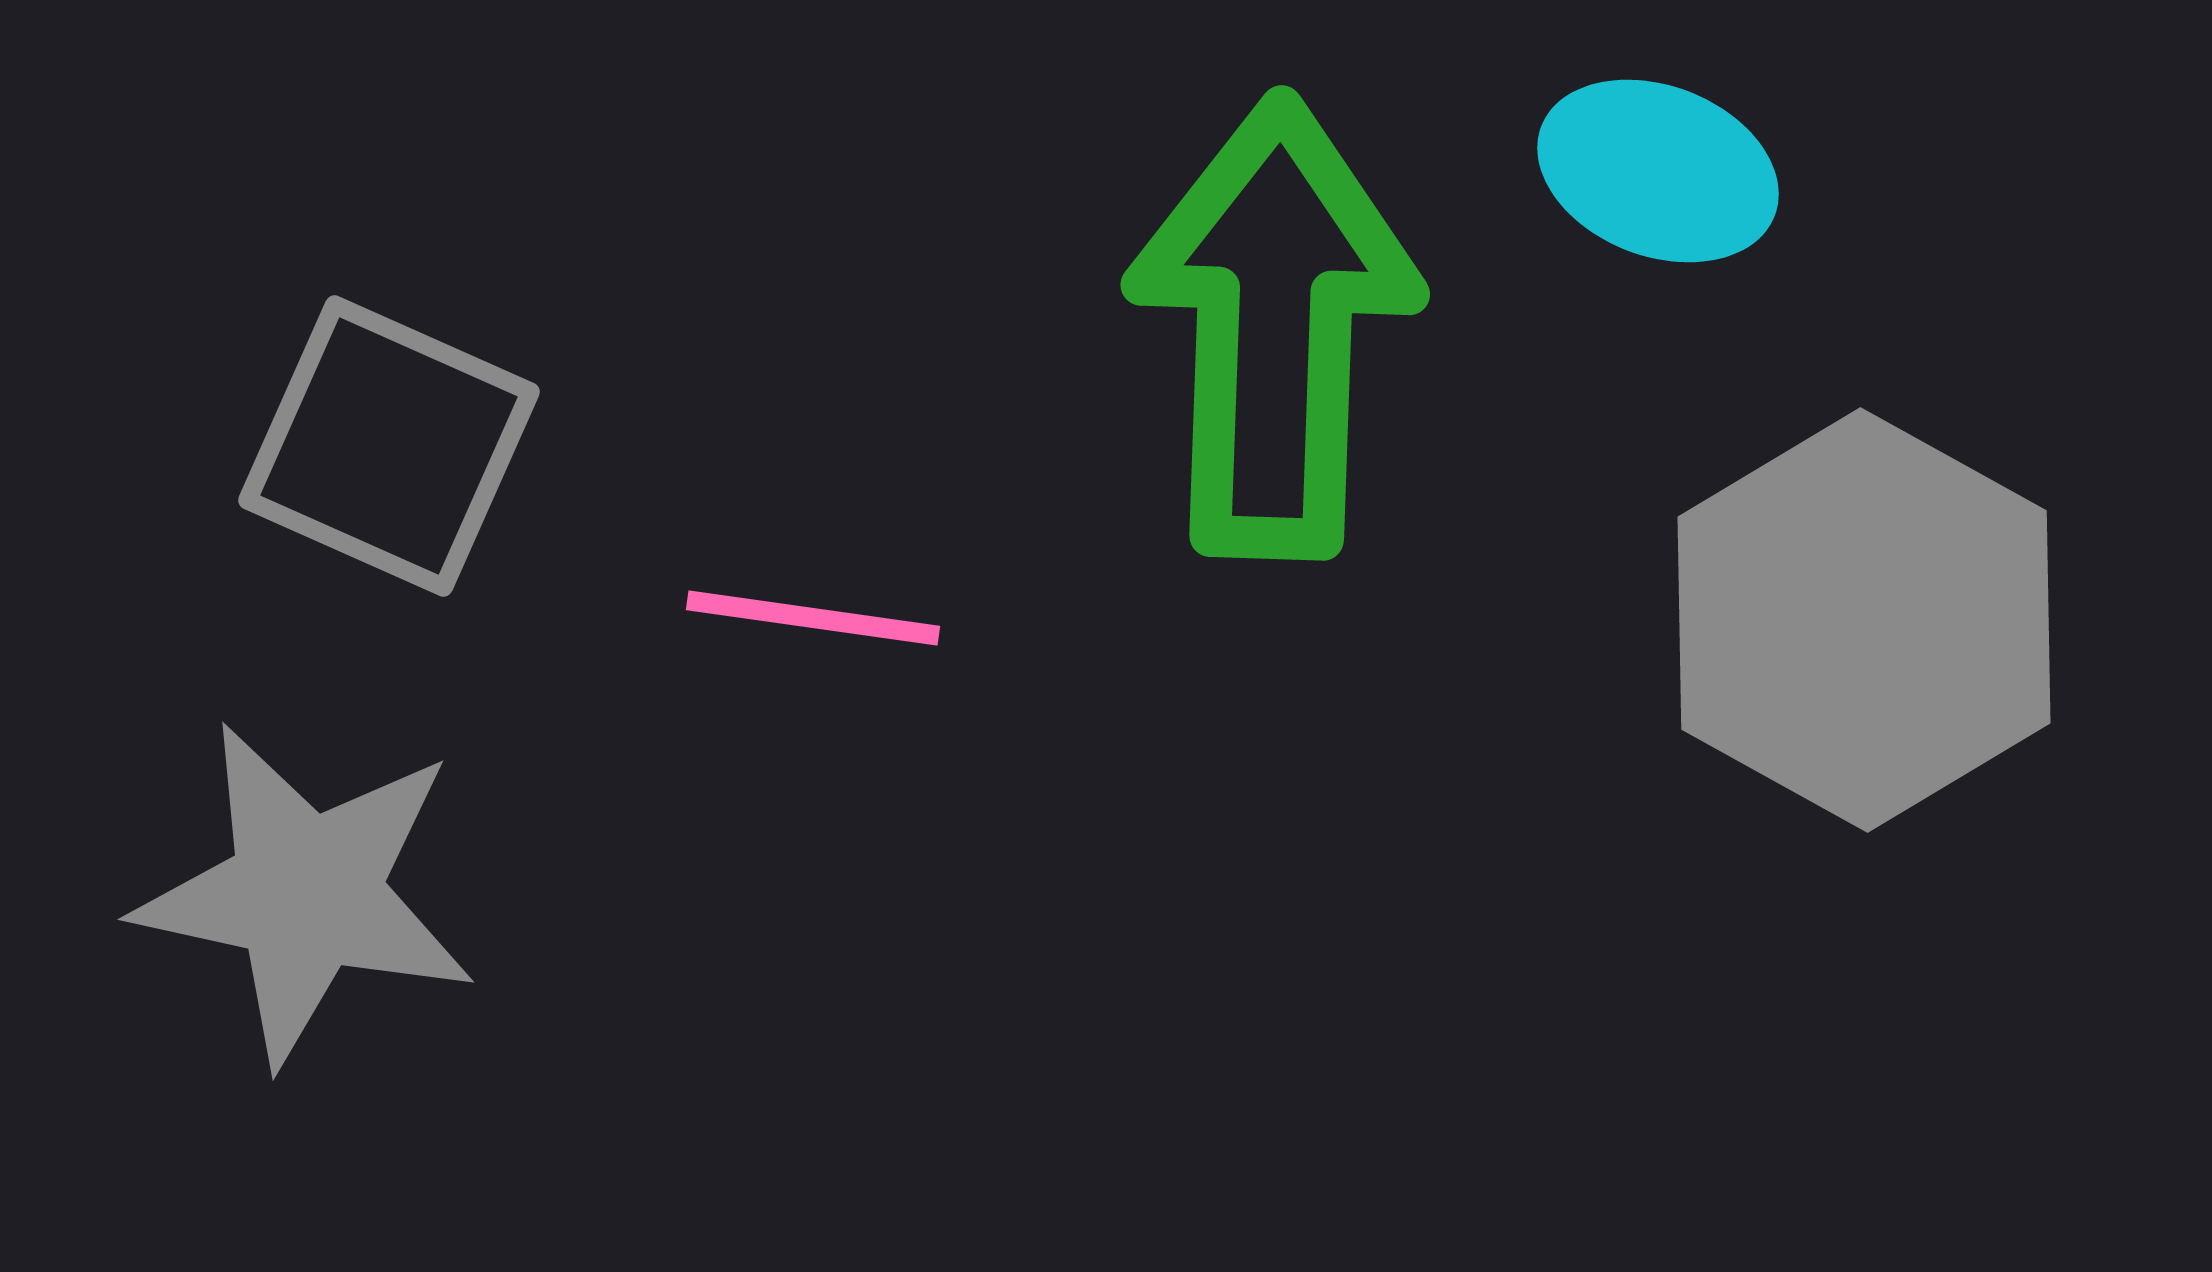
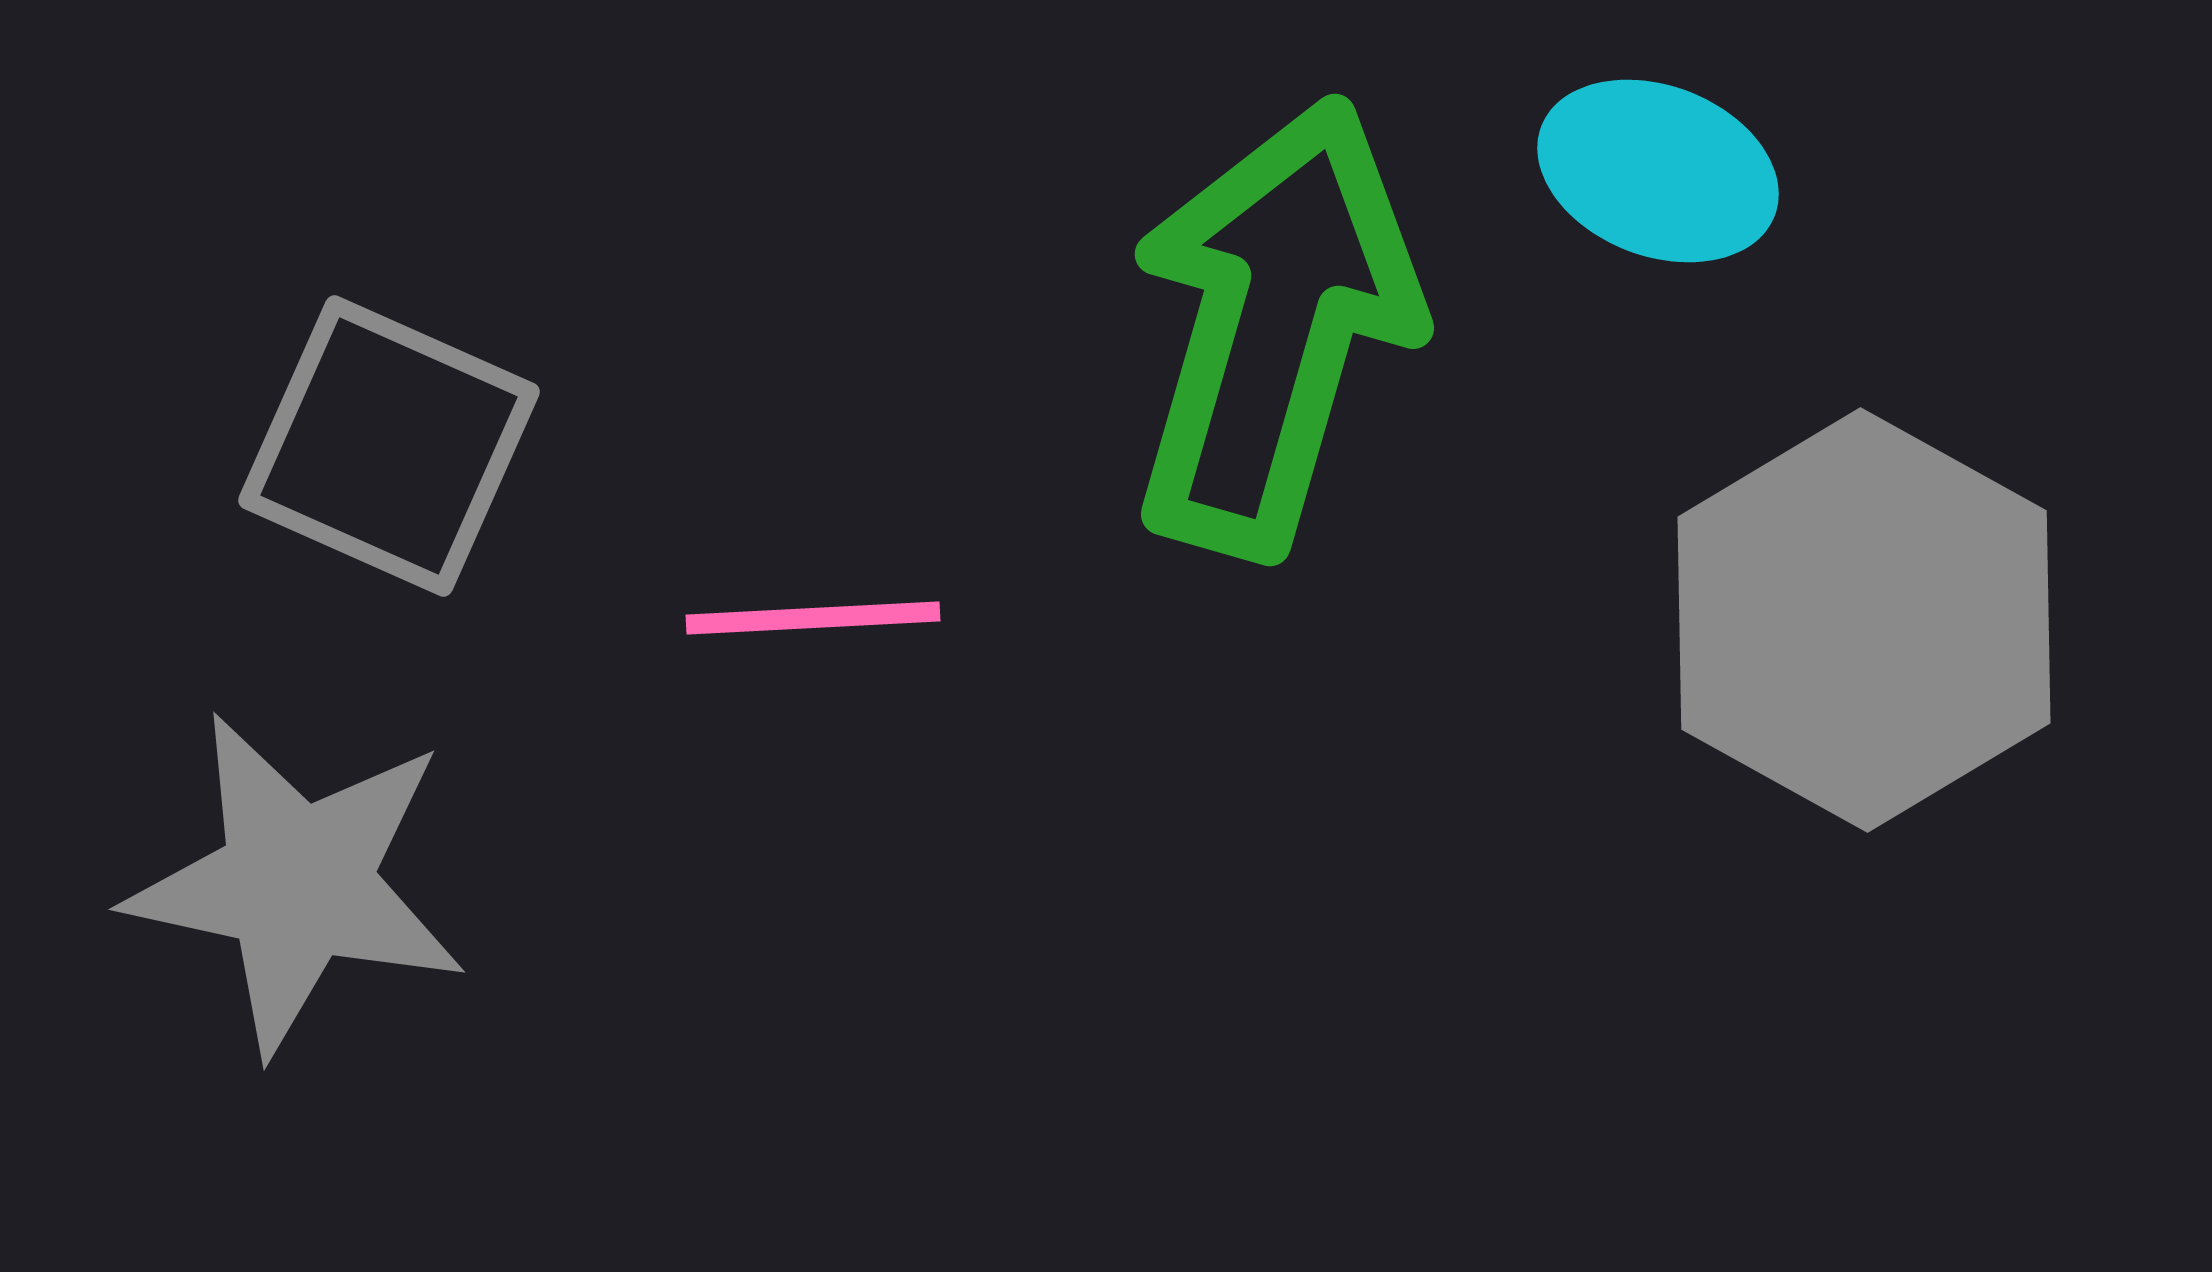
green arrow: rotated 14 degrees clockwise
pink line: rotated 11 degrees counterclockwise
gray star: moved 9 px left, 10 px up
